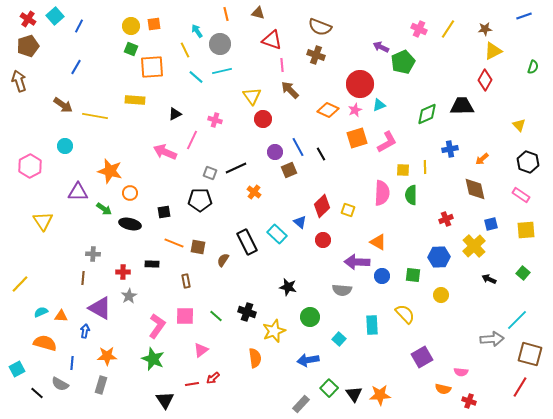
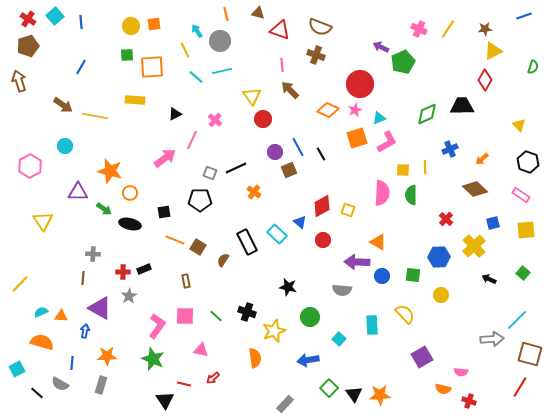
blue line at (79, 26): moved 2 px right, 4 px up; rotated 32 degrees counterclockwise
red triangle at (272, 40): moved 8 px right, 10 px up
gray circle at (220, 44): moved 3 px up
green square at (131, 49): moved 4 px left, 6 px down; rotated 24 degrees counterclockwise
blue line at (76, 67): moved 5 px right
cyan triangle at (379, 105): moved 13 px down
pink cross at (215, 120): rotated 24 degrees clockwise
blue cross at (450, 149): rotated 14 degrees counterclockwise
pink arrow at (165, 152): moved 6 px down; rotated 120 degrees clockwise
brown diamond at (475, 189): rotated 35 degrees counterclockwise
red diamond at (322, 206): rotated 15 degrees clockwise
red cross at (446, 219): rotated 24 degrees counterclockwise
blue square at (491, 224): moved 2 px right, 1 px up
orange line at (174, 243): moved 1 px right, 3 px up
brown square at (198, 247): rotated 21 degrees clockwise
black rectangle at (152, 264): moved 8 px left, 5 px down; rotated 24 degrees counterclockwise
orange semicircle at (45, 343): moved 3 px left, 1 px up
pink triangle at (201, 350): rotated 49 degrees clockwise
red line at (192, 384): moved 8 px left; rotated 24 degrees clockwise
gray rectangle at (301, 404): moved 16 px left
